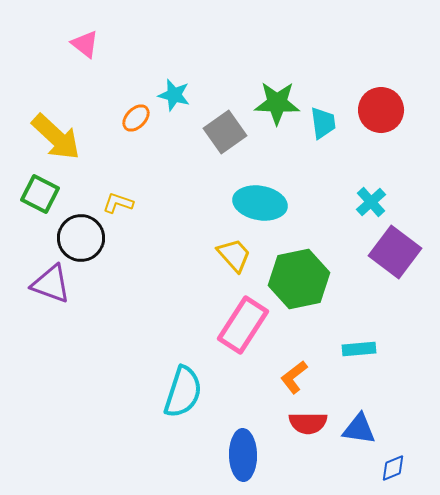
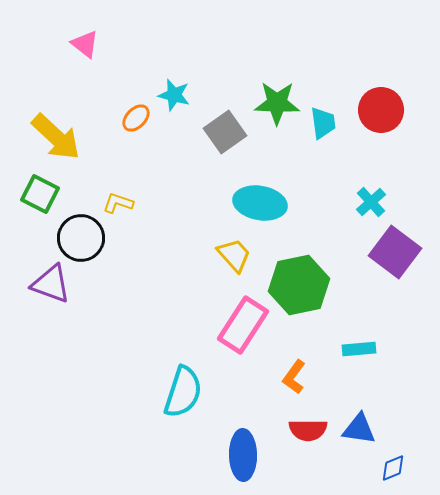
green hexagon: moved 6 px down
orange L-shape: rotated 16 degrees counterclockwise
red semicircle: moved 7 px down
